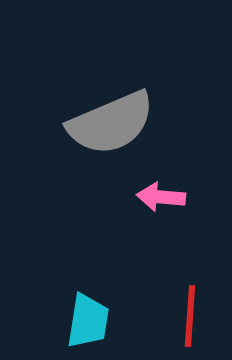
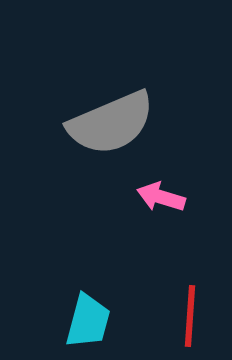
pink arrow: rotated 12 degrees clockwise
cyan trapezoid: rotated 6 degrees clockwise
